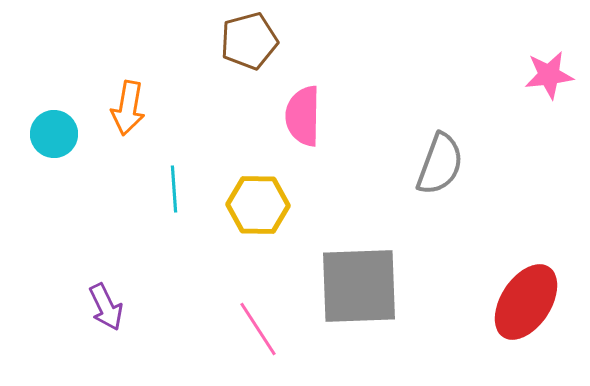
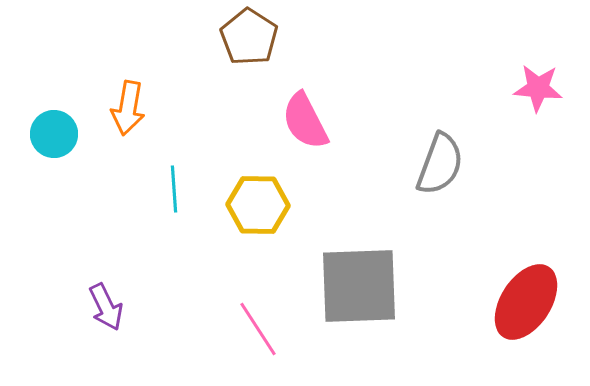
brown pentagon: moved 4 px up; rotated 24 degrees counterclockwise
pink star: moved 11 px left, 13 px down; rotated 12 degrees clockwise
pink semicircle: moved 2 px right, 5 px down; rotated 28 degrees counterclockwise
